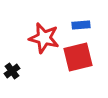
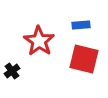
red star: moved 5 px left, 3 px down; rotated 20 degrees clockwise
red square: moved 6 px right, 2 px down; rotated 28 degrees clockwise
